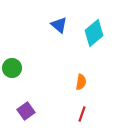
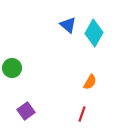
blue triangle: moved 9 px right
cyan diamond: rotated 20 degrees counterclockwise
orange semicircle: moved 9 px right; rotated 21 degrees clockwise
